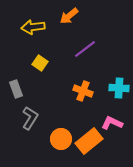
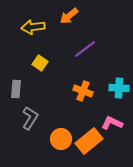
gray rectangle: rotated 24 degrees clockwise
